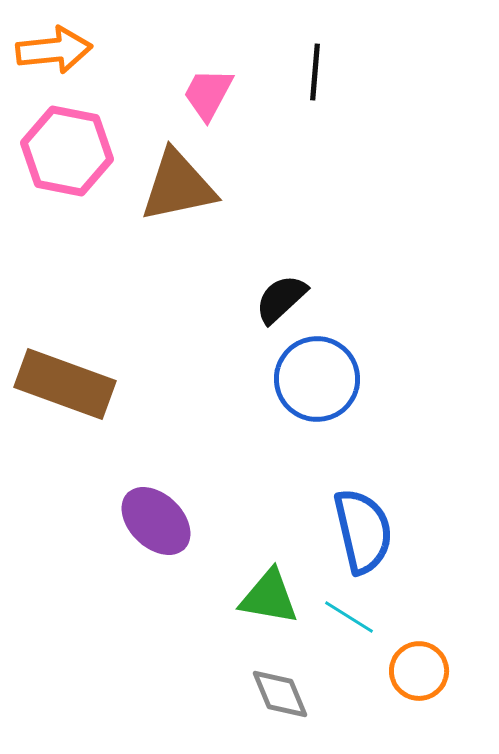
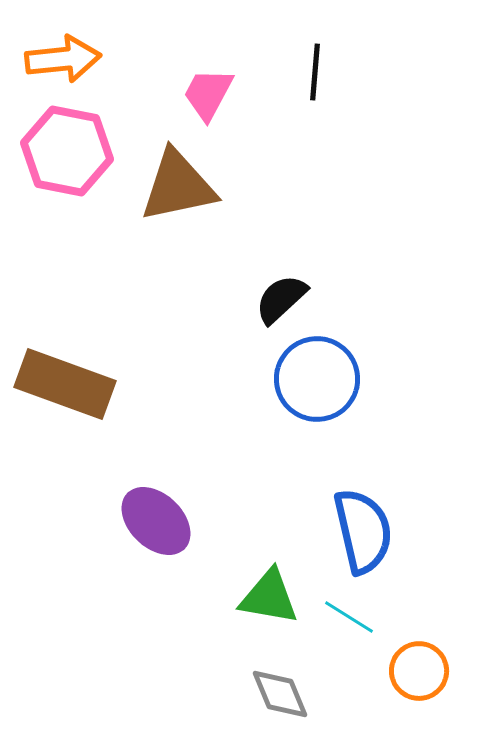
orange arrow: moved 9 px right, 9 px down
